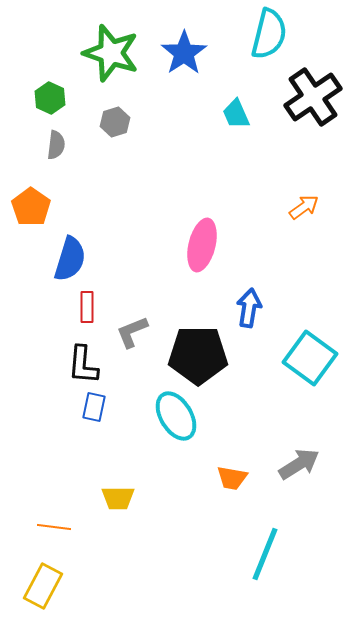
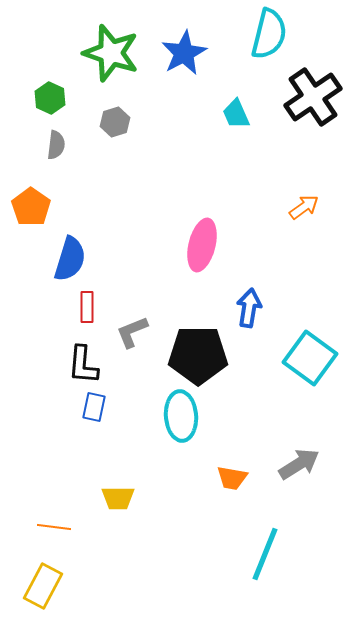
blue star: rotated 6 degrees clockwise
cyan ellipse: moved 5 px right; rotated 27 degrees clockwise
